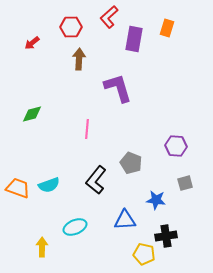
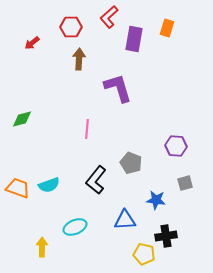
green diamond: moved 10 px left, 5 px down
